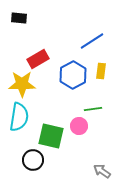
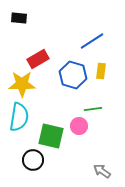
blue hexagon: rotated 16 degrees counterclockwise
